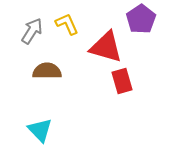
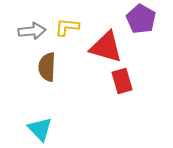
purple pentagon: rotated 8 degrees counterclockwise
yellow L-shape: moved 3 px down; rotated 60 degrees counterclockwise
gray arrow: rotated 52 degrees clockwise
brown semicircle: moved 4 px up; rotated 88 degrees counterclockwise
cyan triangle: moved 1 px up
